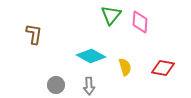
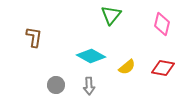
pink diamond: moved 22 px right, 2 px down; rotated 10 degrees clockwise
brown L-shape: moved 3 px down
yellow semicircle: moved 2 px right; rotated 66 degrees clockwise
